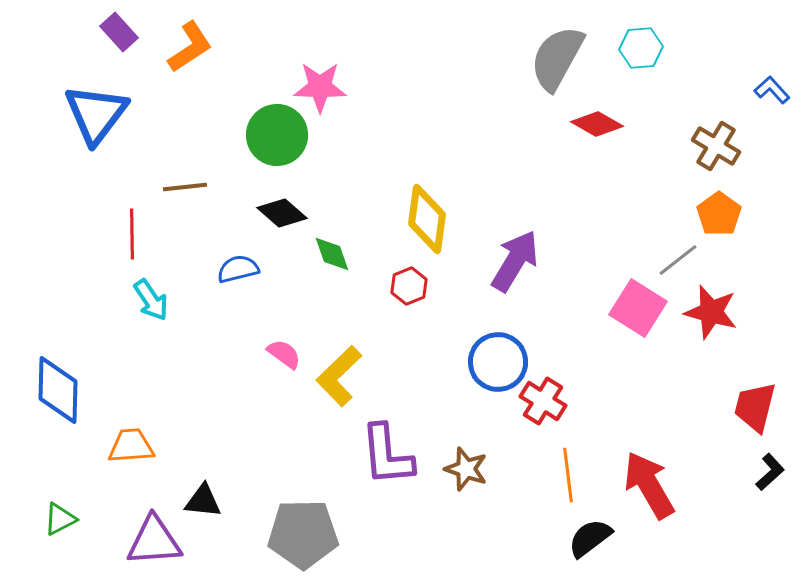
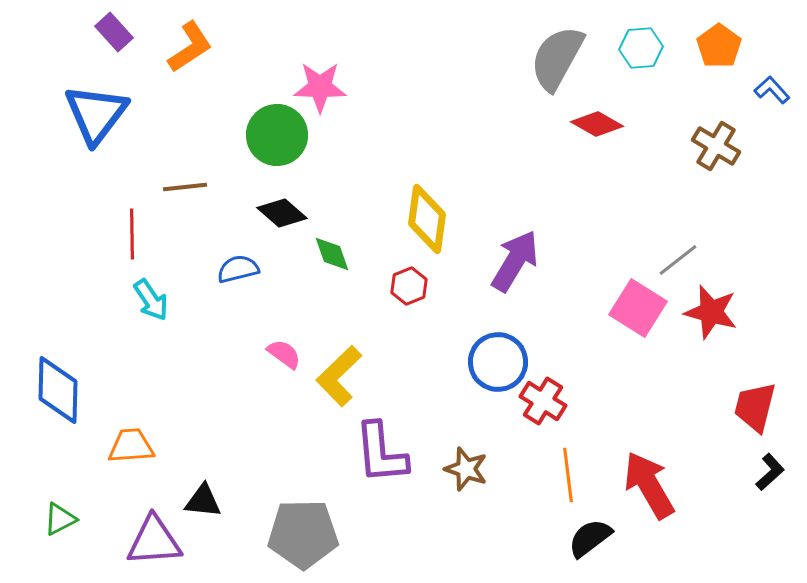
purple rectangle: moved 5 px left
orange pentagon: moved 168 px up
purple L-shape: moved 6 px left, 2 px up
